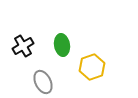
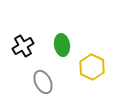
yellow hexagon: rotated 15 degrees counterclockwise
